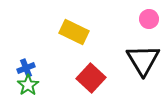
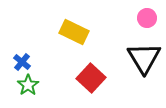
pink circle: moved 2 px left, 1 px up
black triangle: moved 1 px right, 2 px up
blue cross: moved 4 px left, 6 px up; rotated 30 degrees counterclockwise
